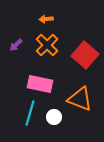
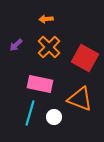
orange cross: moved 2 px right, 2 px down
red square: moved 3 px down; rotated 12 degrees counterclockwise
